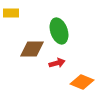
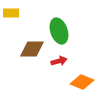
red arrow: moved 2 px right, 2 px up
